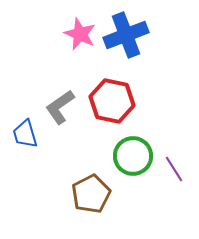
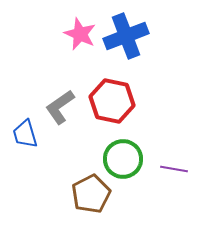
blue cross: moved 1 px down
green circle: moved 10 px left, 3 px down
purple line: rotated 48 degrees counterclockwise
